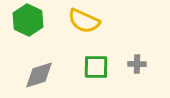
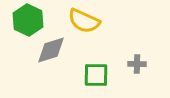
green square: moved 8 px down
gray diamond: moved 12 px right, 25 px up
